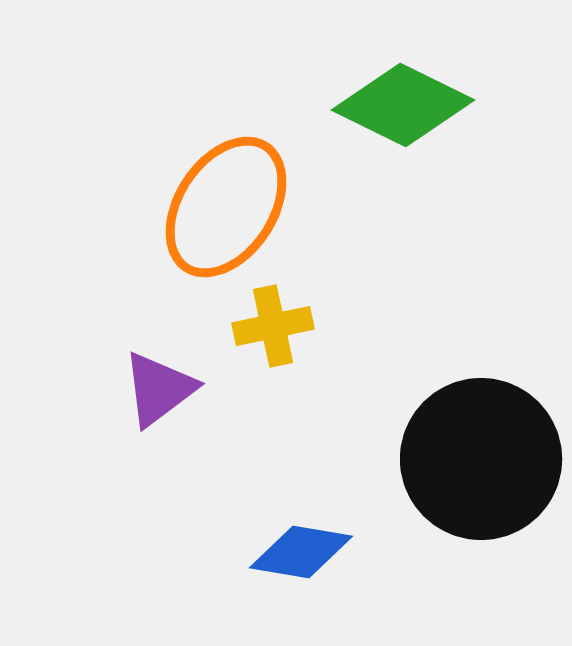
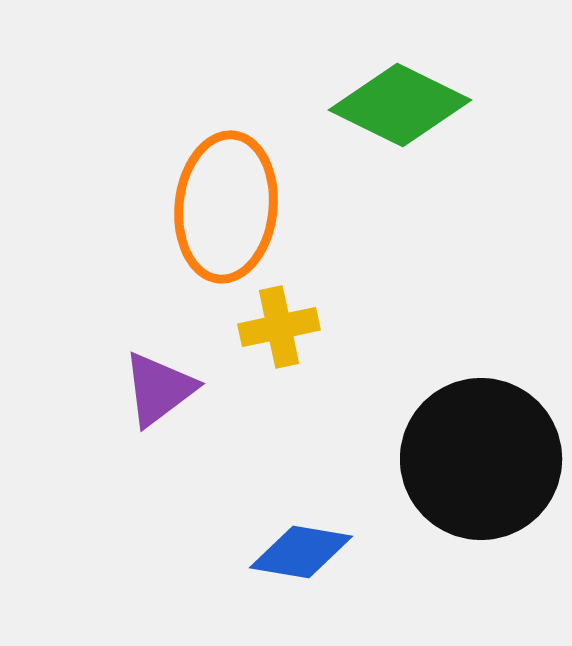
green diamond: moved 3 px left
orange ellipse: rotated 27 degrees counterclockwise
yellow cross: moved 6 px right, 1 px down
